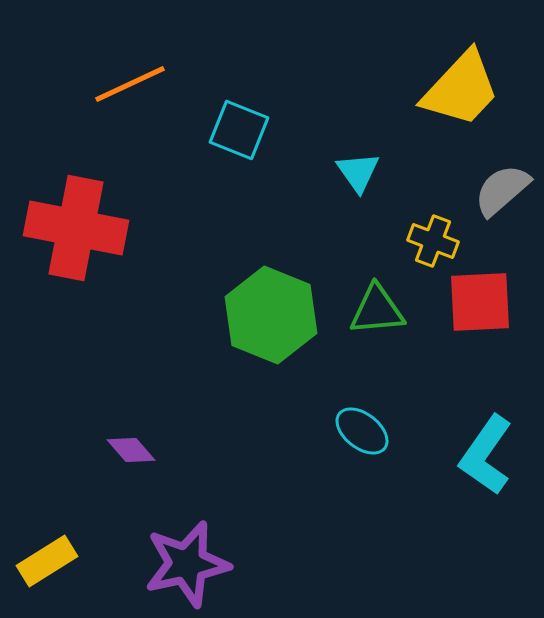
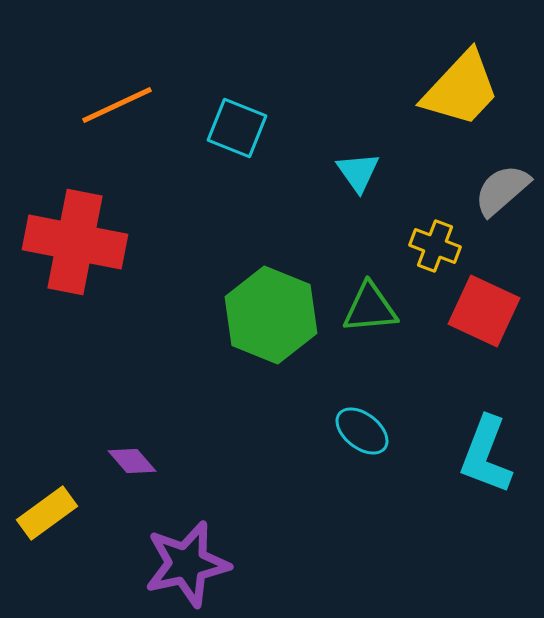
orange line: moved 13 px left, 21 px down
cyan square: moved 2 px left, 2 px up
red cross: moved 1 px left, 14 px down
yellow cross: moved 2 px right, 5 px down
red square: moved 4 px right, 9 px down; rotated 28 degrees clockwise
green triangle: moved 7 px left, 2 px up
purple diamond: moved 1 px right, 11 px down
cyan L-shape: rotated 14 degrees counterclockwise
yellow rectangle: moved 48 px up; rotated 4 degrees counterclockwise
